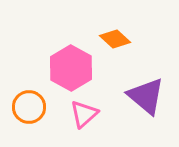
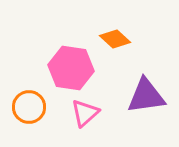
pink hexagon: rotated 21 degrees counterclockwise
purple triangle: rotated 48 degrees counterclockwise
pink triangle: moved 1 px right, 1 px up
